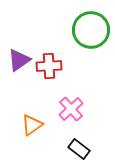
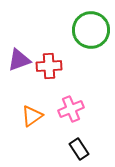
purple triangle: rotated 15 degrees clockwise
pink cross: rotated 20 degrees clockwise
orange triangle: moved 9 px up
black rectangle: rotated 20 degrees clockwise
